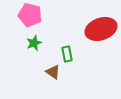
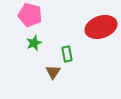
red ellipse: moved 2 px up
brown triangle: rotated 28 degrees clockwise
